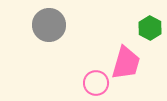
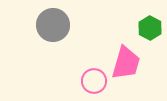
gray circle: moved 4 px right
pink circle: moved 2 px left, 2 px up
